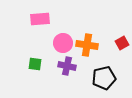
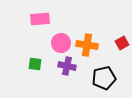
pink circle: moved 2 px left
